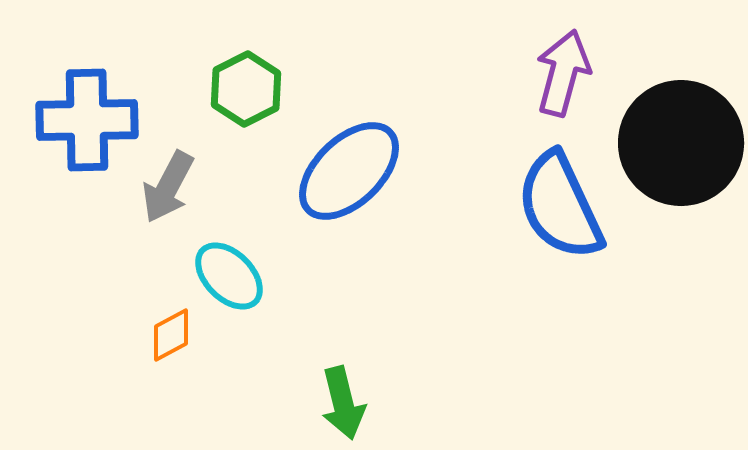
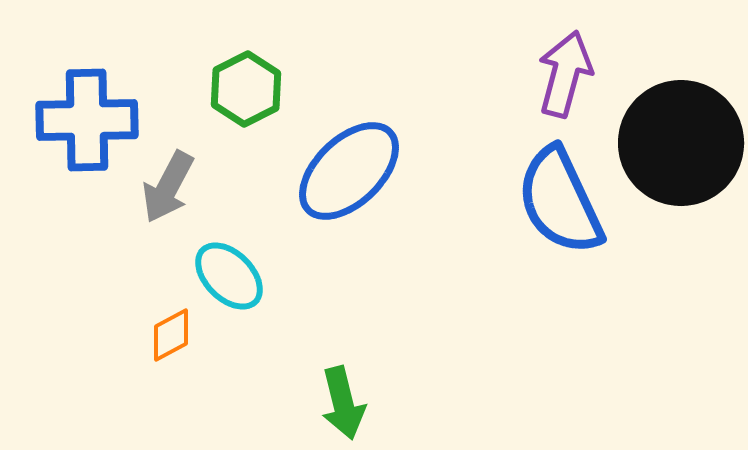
purple arrow: moved 2 px right, 1 px down
blue semicircle: moved 5 px up
